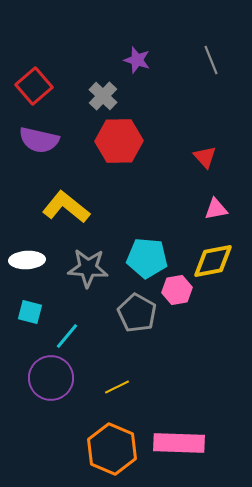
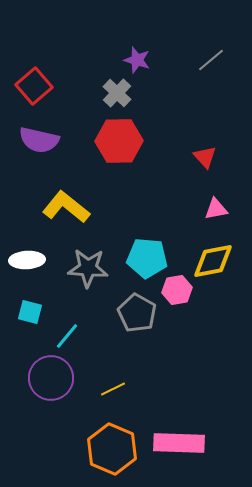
gray line: rotated 72 degrees clockwise
gray cross: moved 14 px right, 3 px up
yellow line: moved 4 px left, 2 px down
